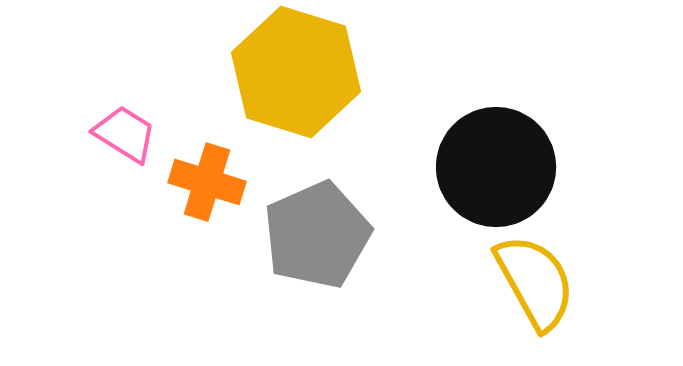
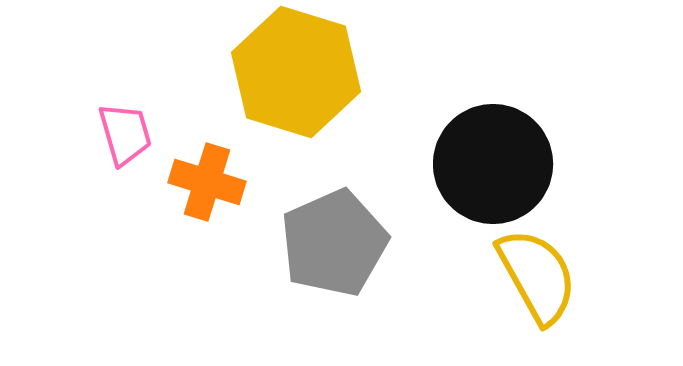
pink trapezoid: rotated 42 degrees clockwise
black circle: moved 3 px left, 3 px up
gray pentagon: moved 17 px right, 8 px down
yellow semicircle: moved 2 px right, 6 px up
